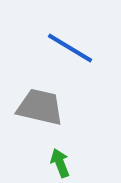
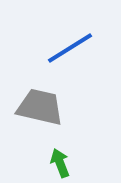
blue line: rotated 63 degrees counterclockwise
